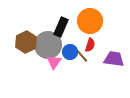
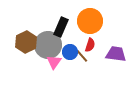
purple trapezoid: moved 2 px right, 5 px up
